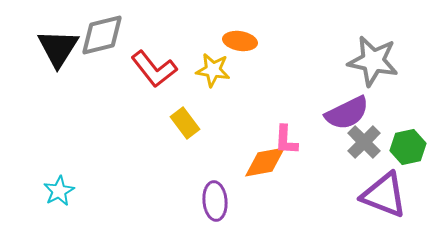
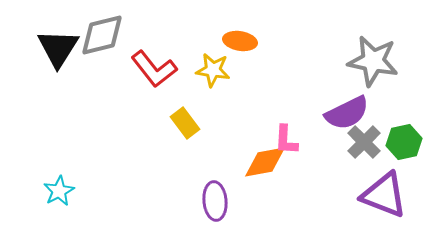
green hexagon: moved 4 px left, 5 px up
